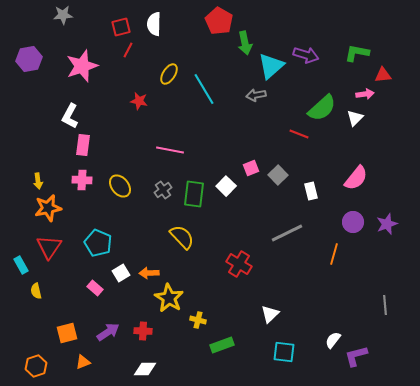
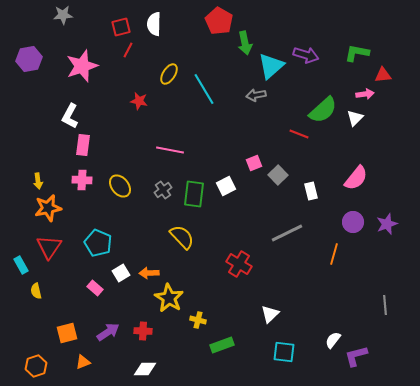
green semicircle at (322, 108): moved 1 px right, 2 px down
pink square at (251, 168): moved 3 px right, 5 px up
white square at (226, 186): rotated 18 degrees clockwise
